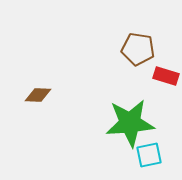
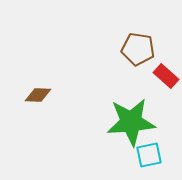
red rectangle: rotated 25 degrees clockwise
green star: moved 1 px right, 1 px up
